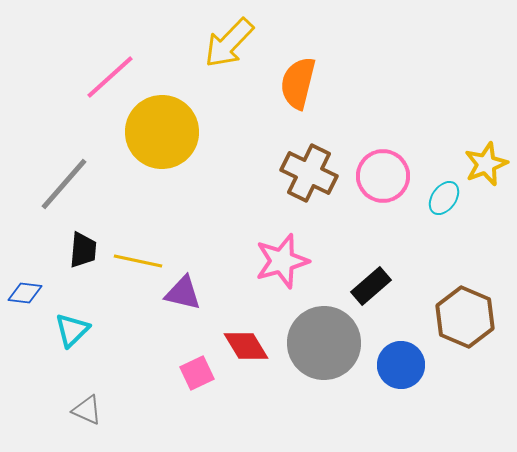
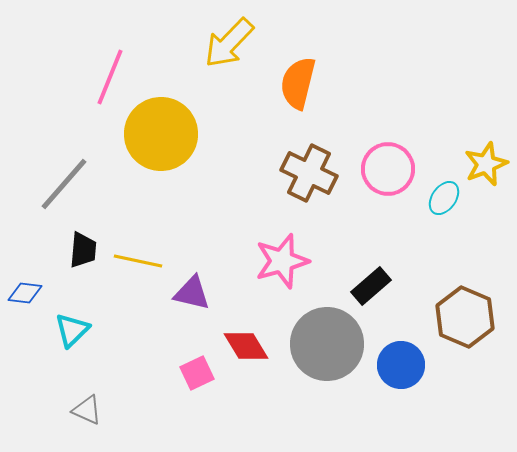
pink line: rotated 26 degrees counterclockwise
yellow circle: moved 1 px left, 2 px down
pink circle: moved 5 px right, 7 px up
purple triangle: moved 9 px right
gray circle: moved 3 px right, 1 px down
